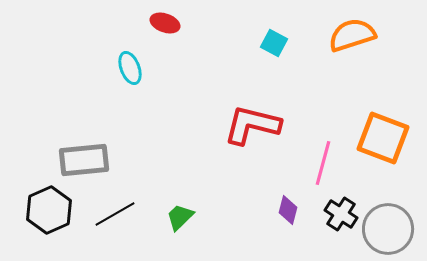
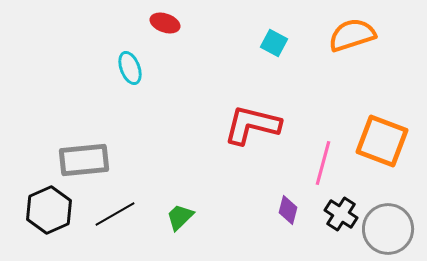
orange square: moved 1 px left, 3 px down
